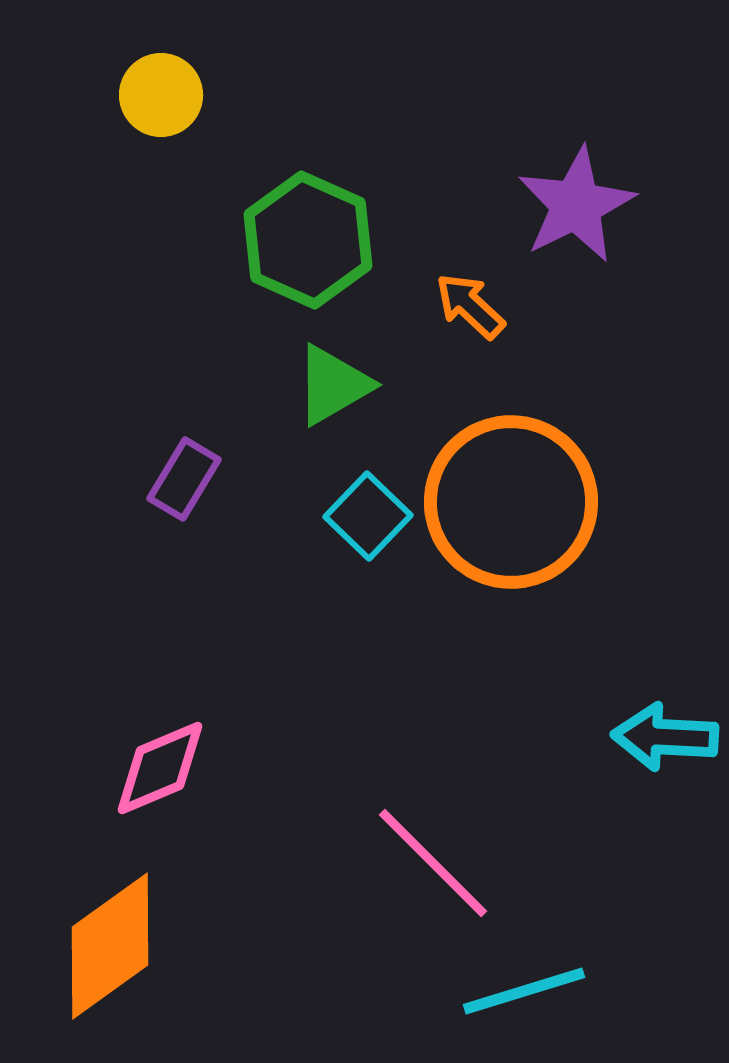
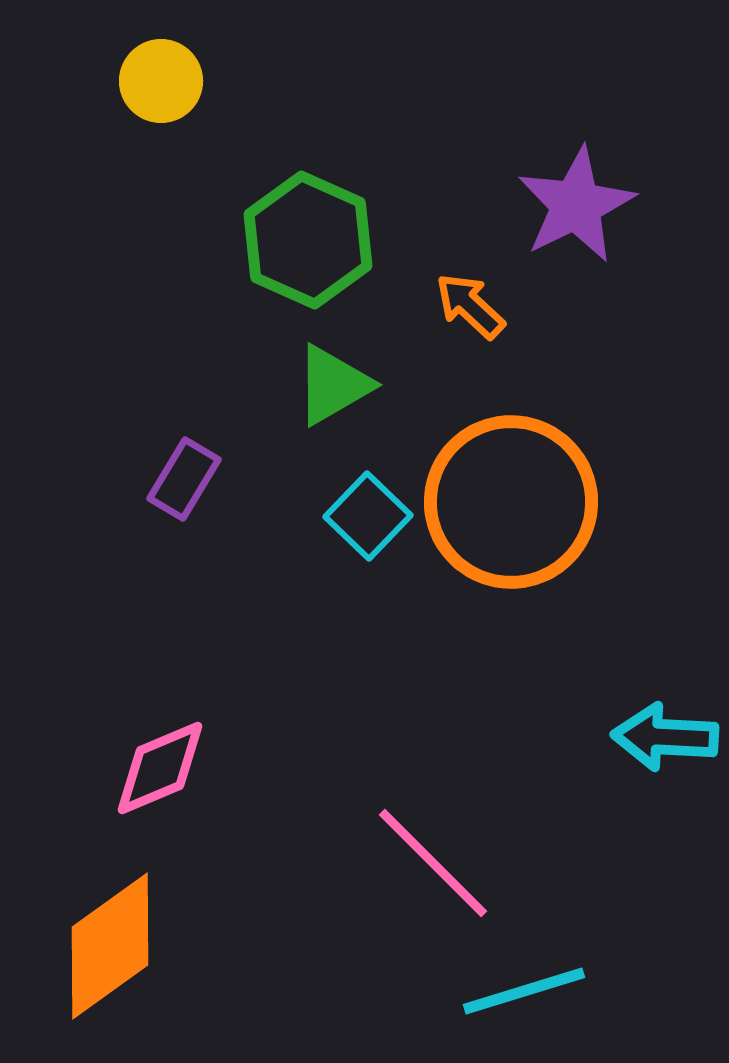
yellow circle: moved 14 px up
